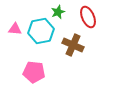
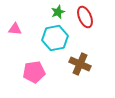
red ellipse: moved 3 px left
cyan hexagon: moved 14 px right, 7 px down
brown cross: moved 7 px right, 19 px down
pink pentagon: rotated 15 degrees counterclockwise
